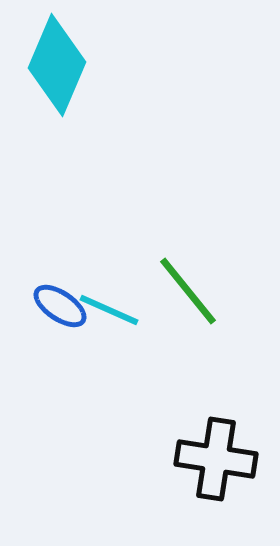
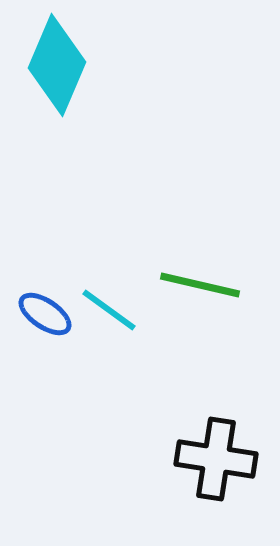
green line: moved 12 px right, 6 px up; rotated 38 degrees counterclockwise
blue ellipse: moved 15 px left, 8 px down
cyan line: rotated 12 degrees clockwise
